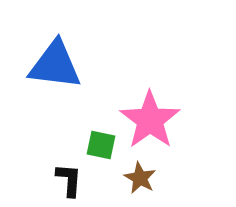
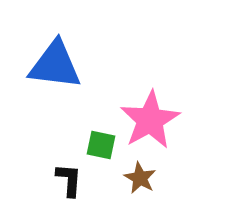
pink star: rotated 6 degrees clockwise
